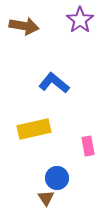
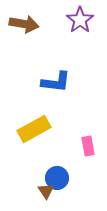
brown arrow: moved 2 px up
blue L-shape: moved 2 px right, 1 px up; rotated 148 degrees clockwise
yellow rectangle: rotated 16 degrees counterclockwise
brown triangle: moved 7 px up
